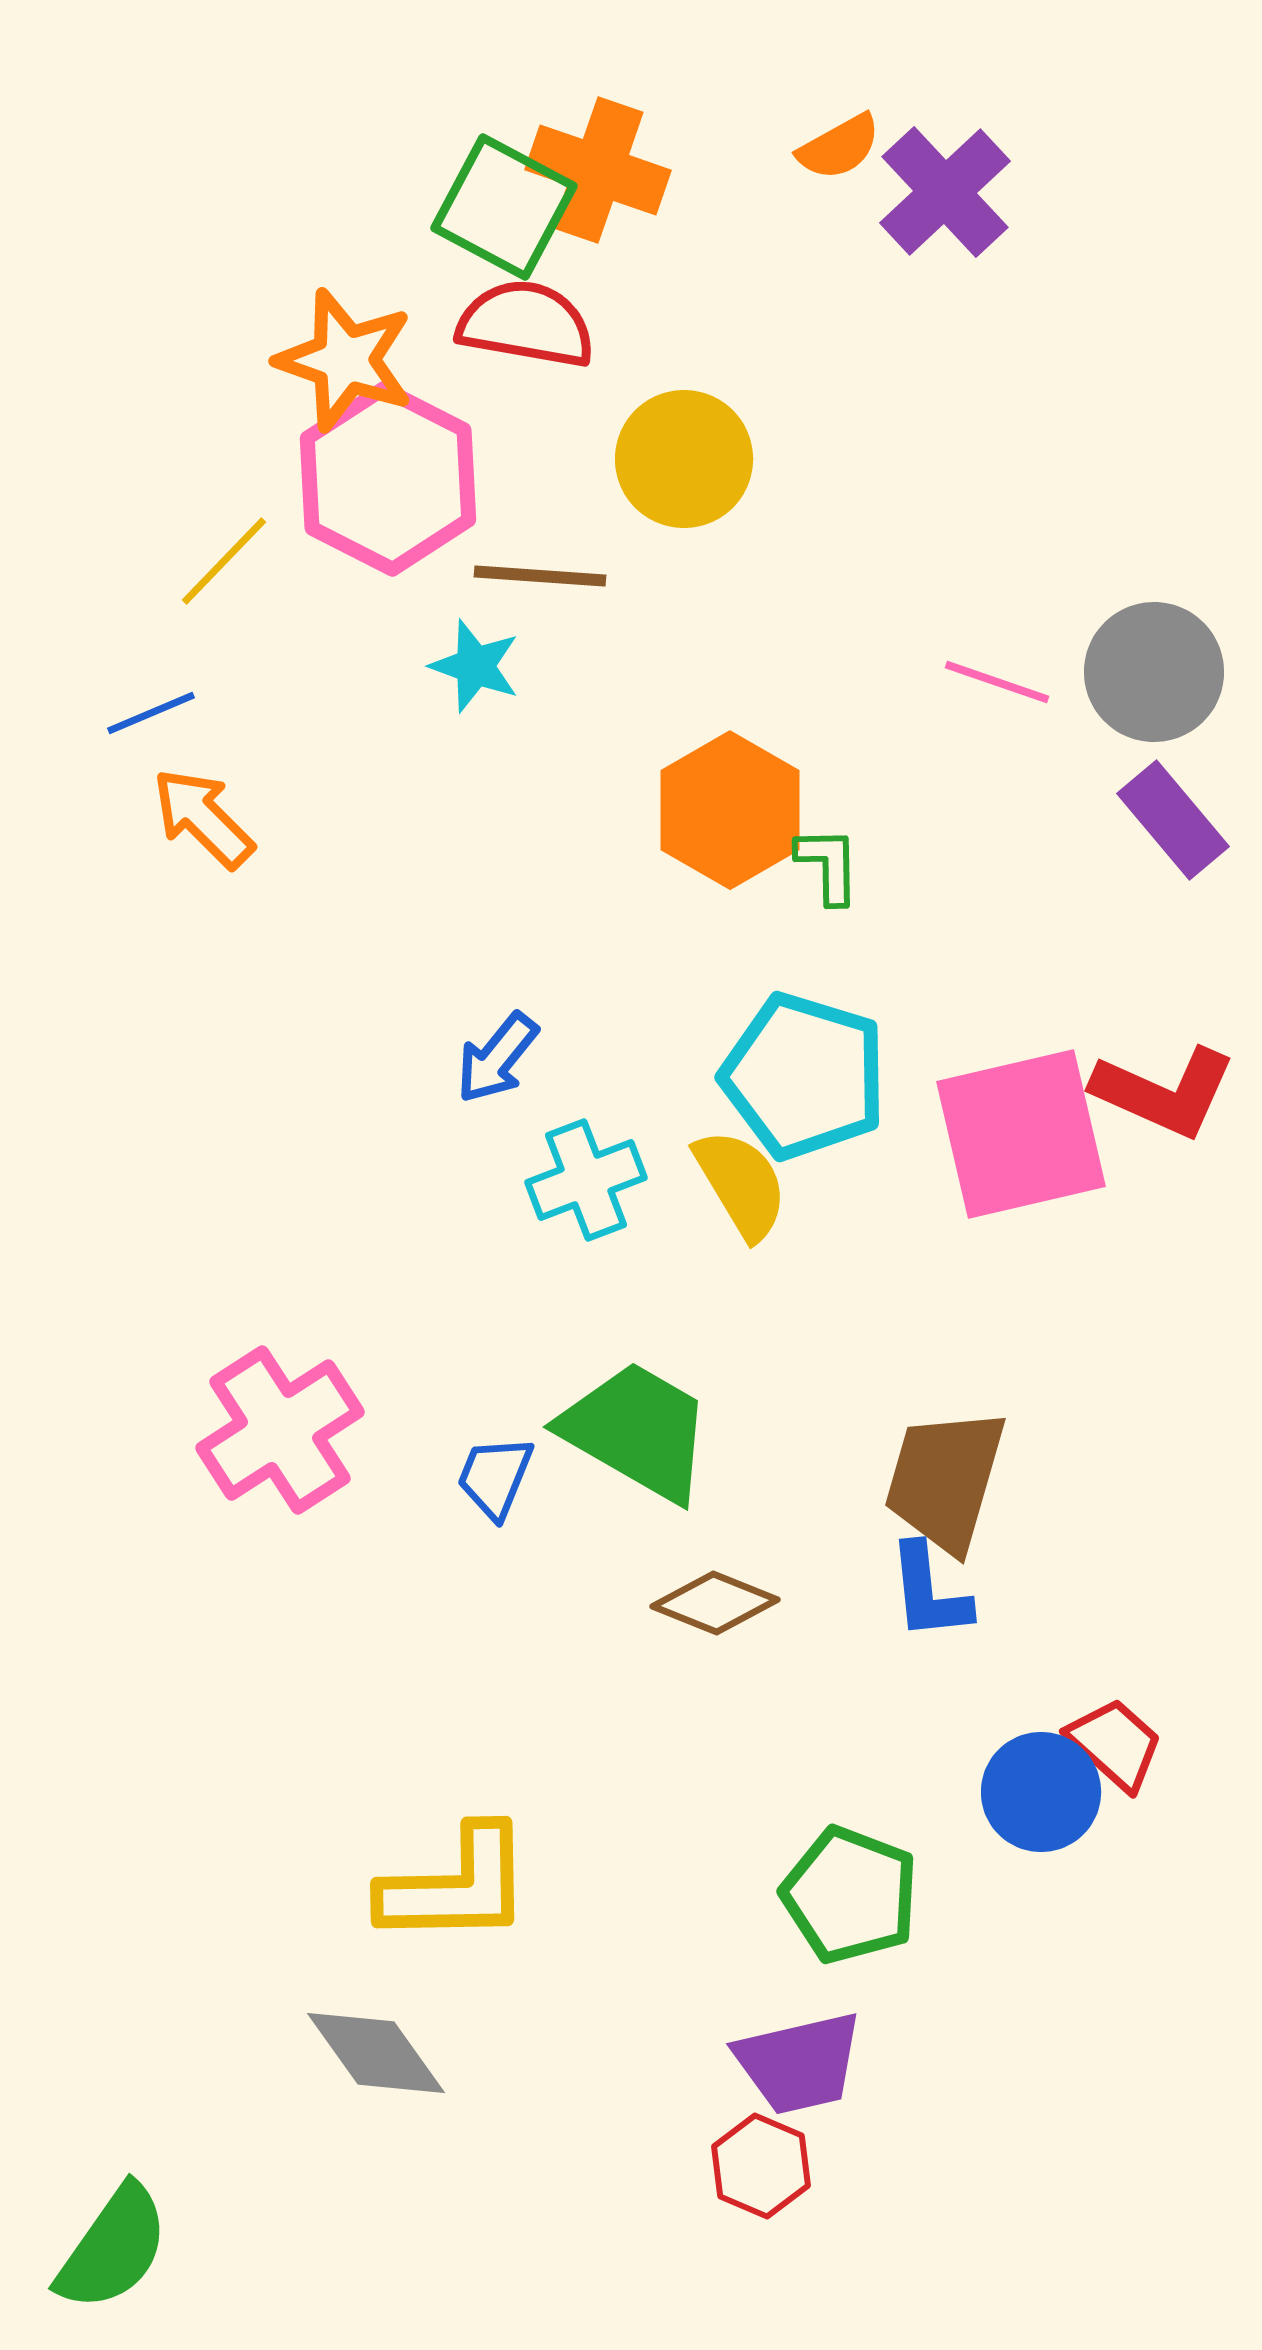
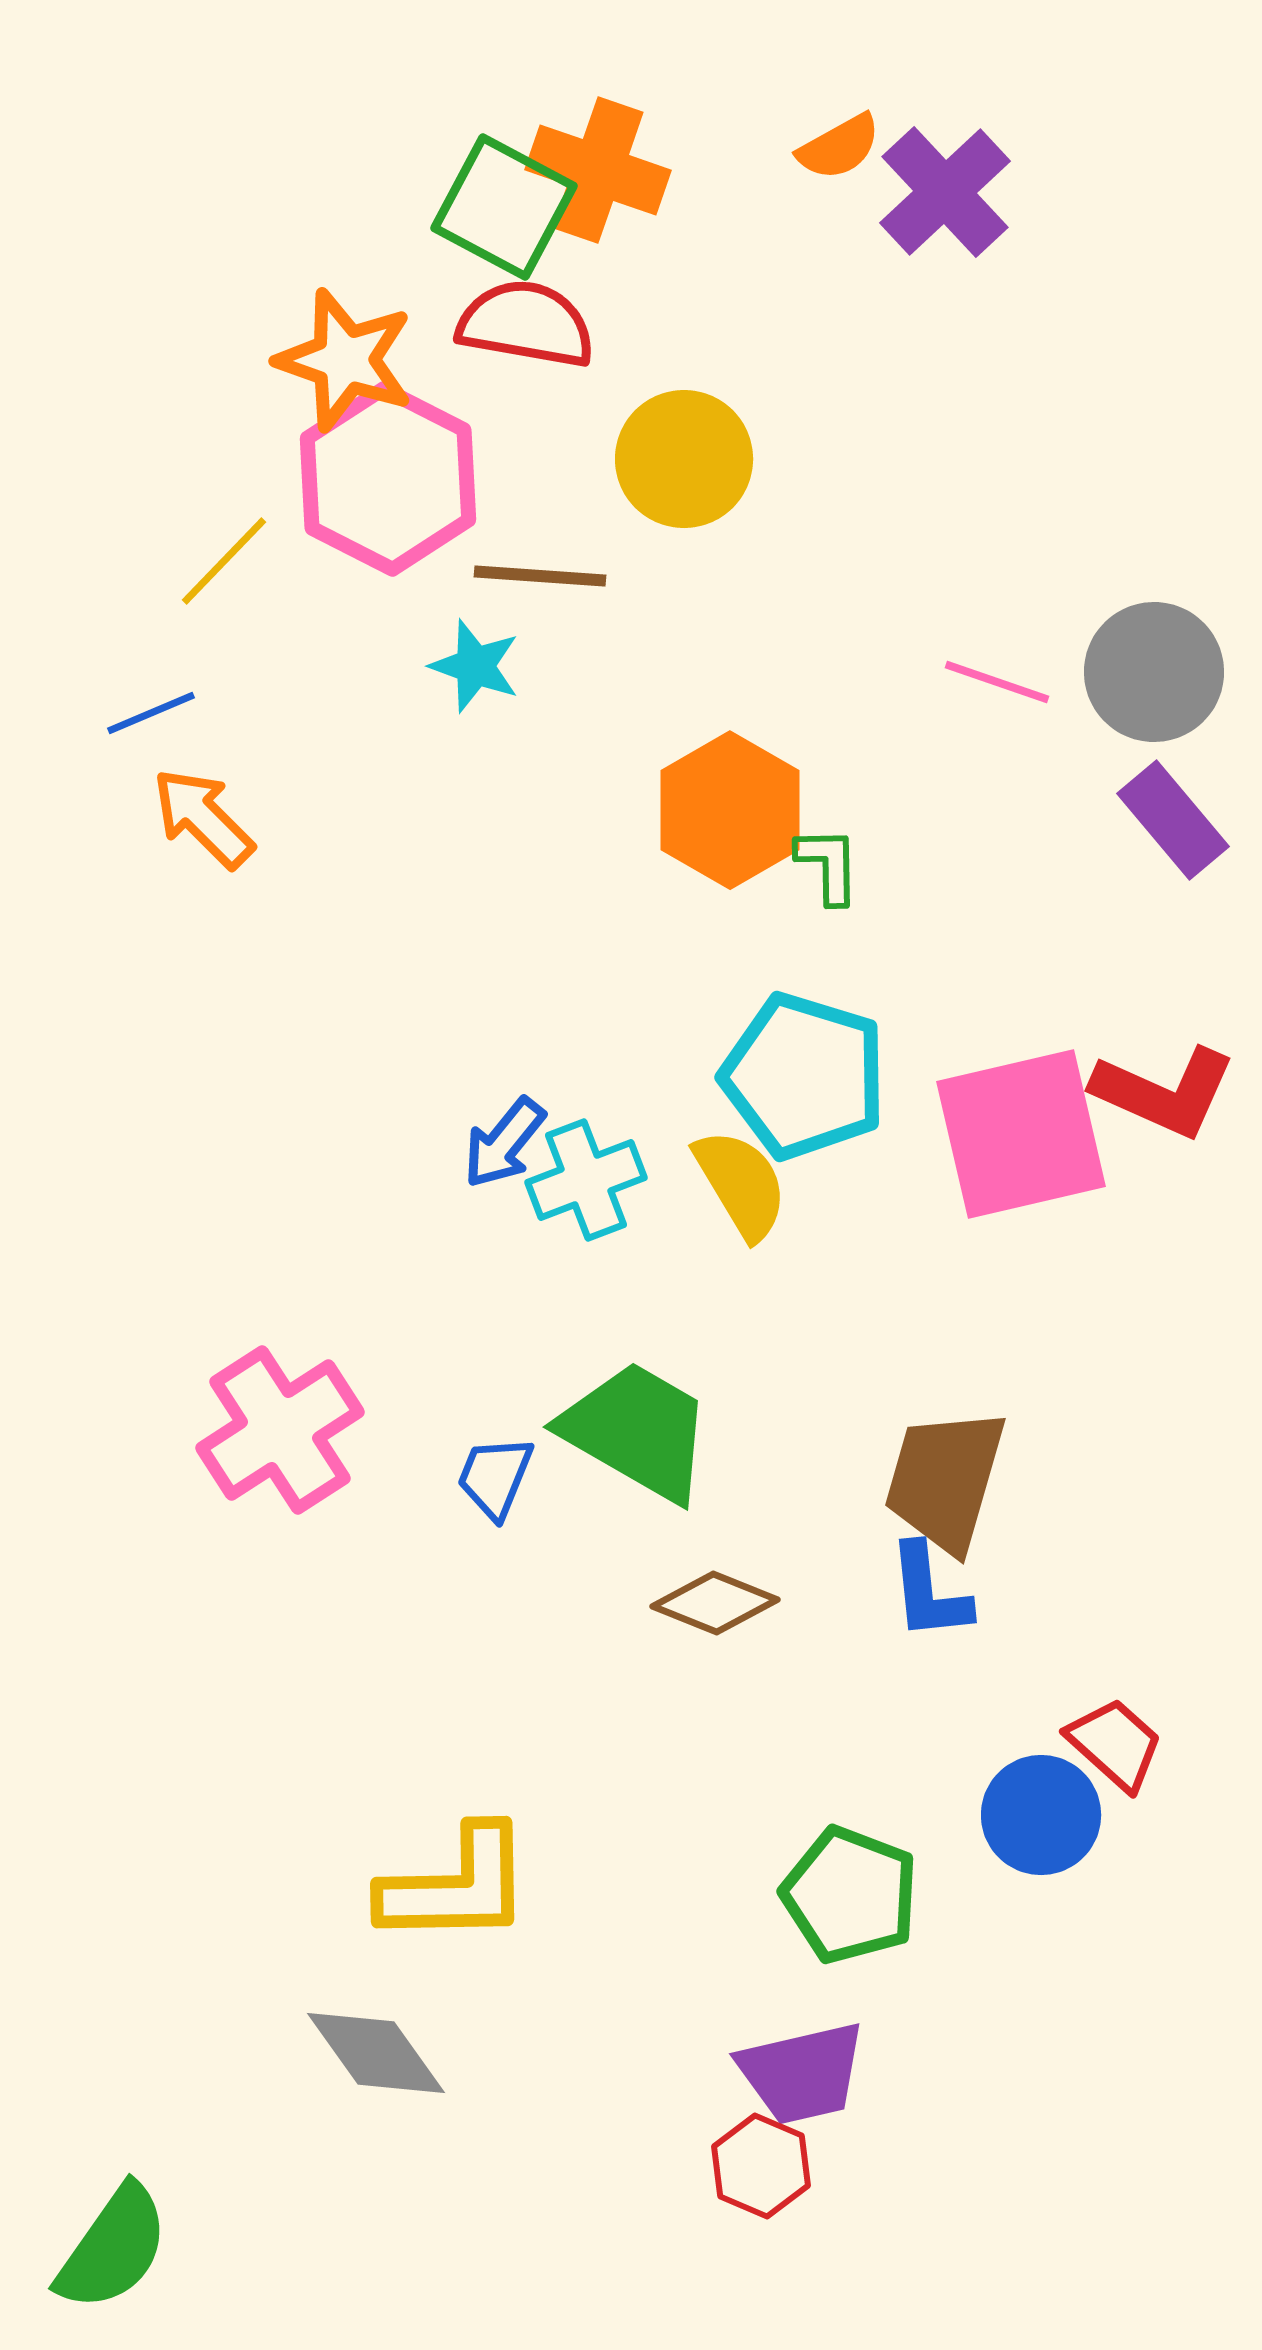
blue arrow: moved 7 px right, 85 px down
blue circle: moved 23 px down
purple trapezoid: moved 3 px right, 10 px down
